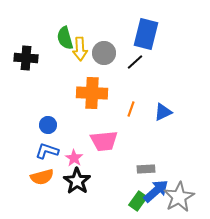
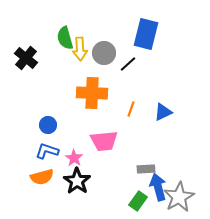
black cross: rotated 35 degrees clockwise
black line: moved 7 px left, 2 px down
blue arrow: moved 2 px right, 4 px up; rotated 64 degrees counterclockwise
